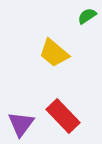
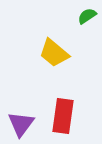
red rectangle: rotated 52 degrees clockwise
